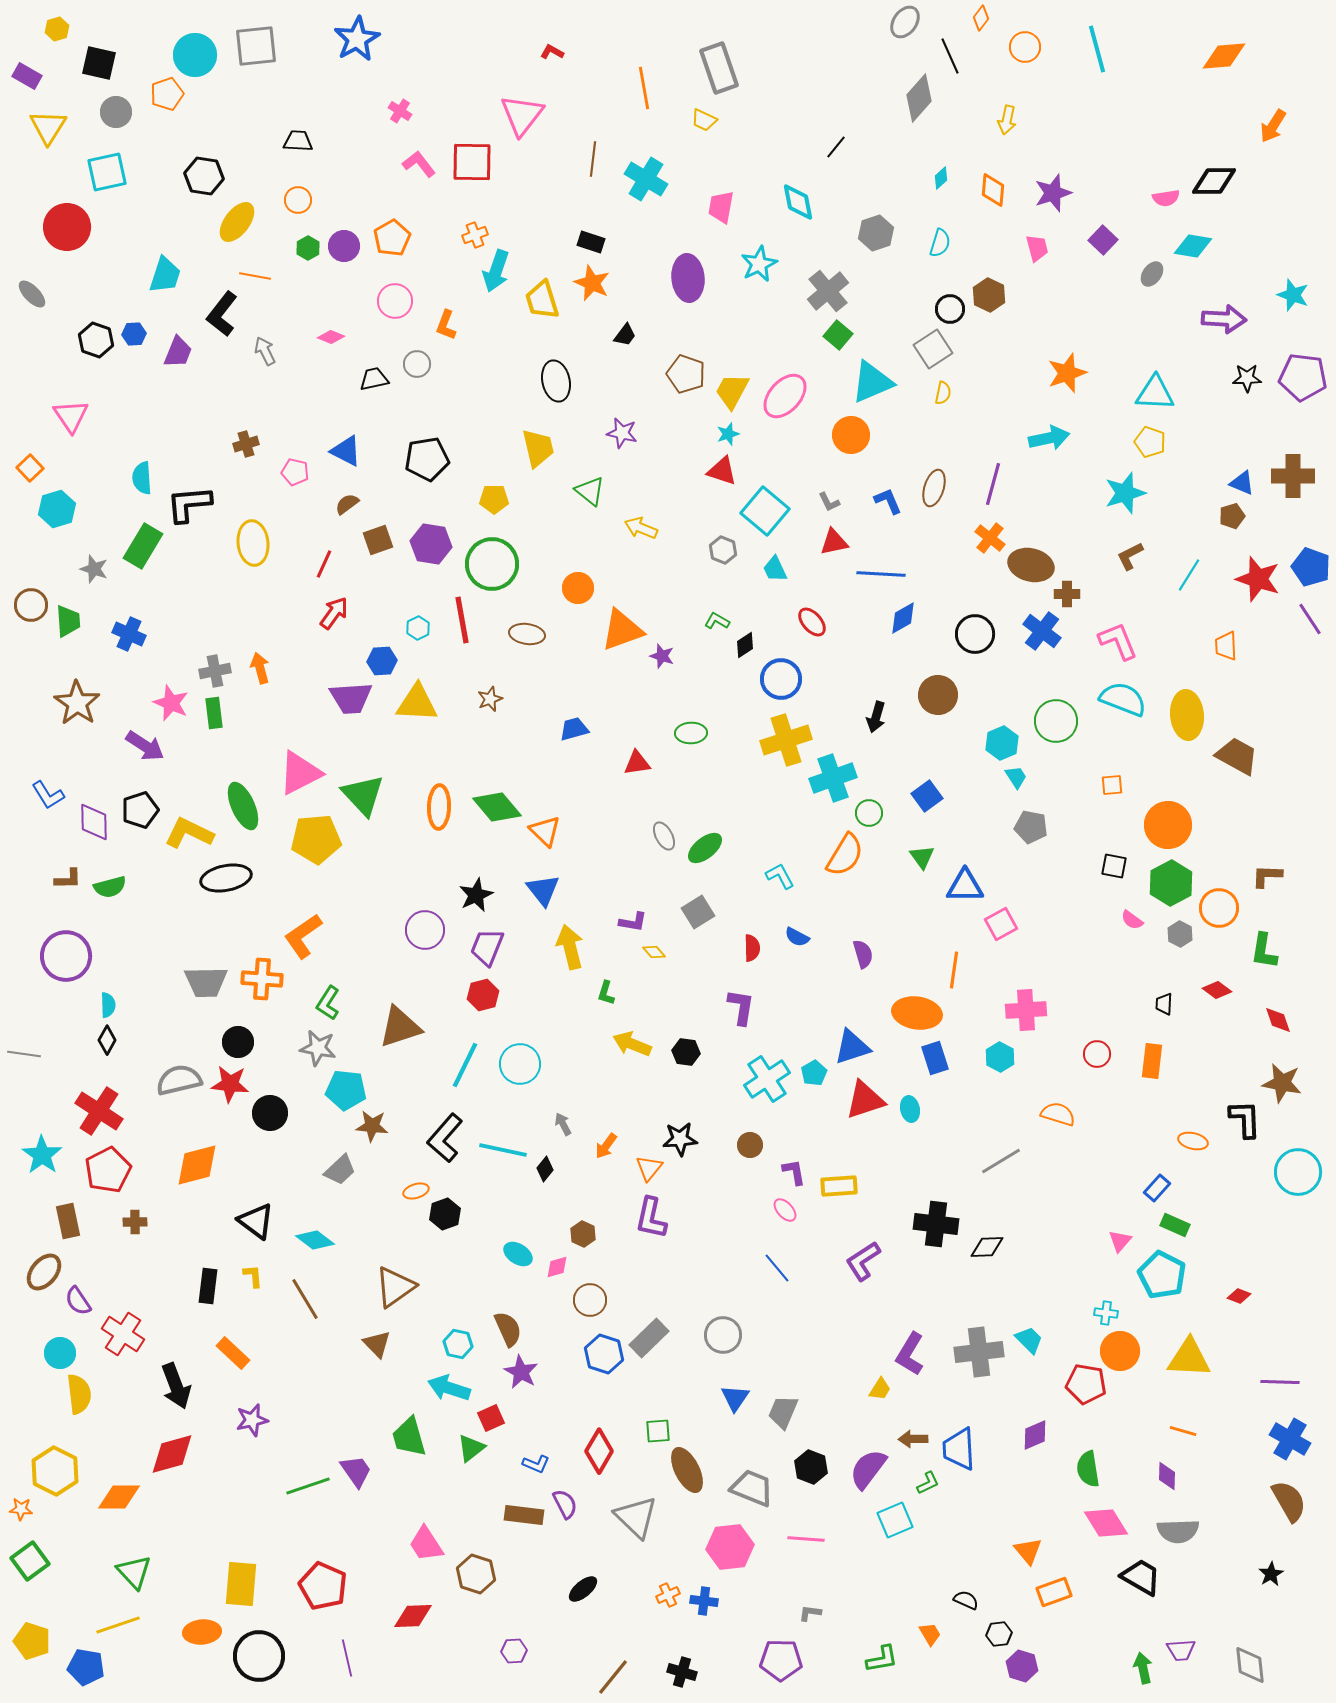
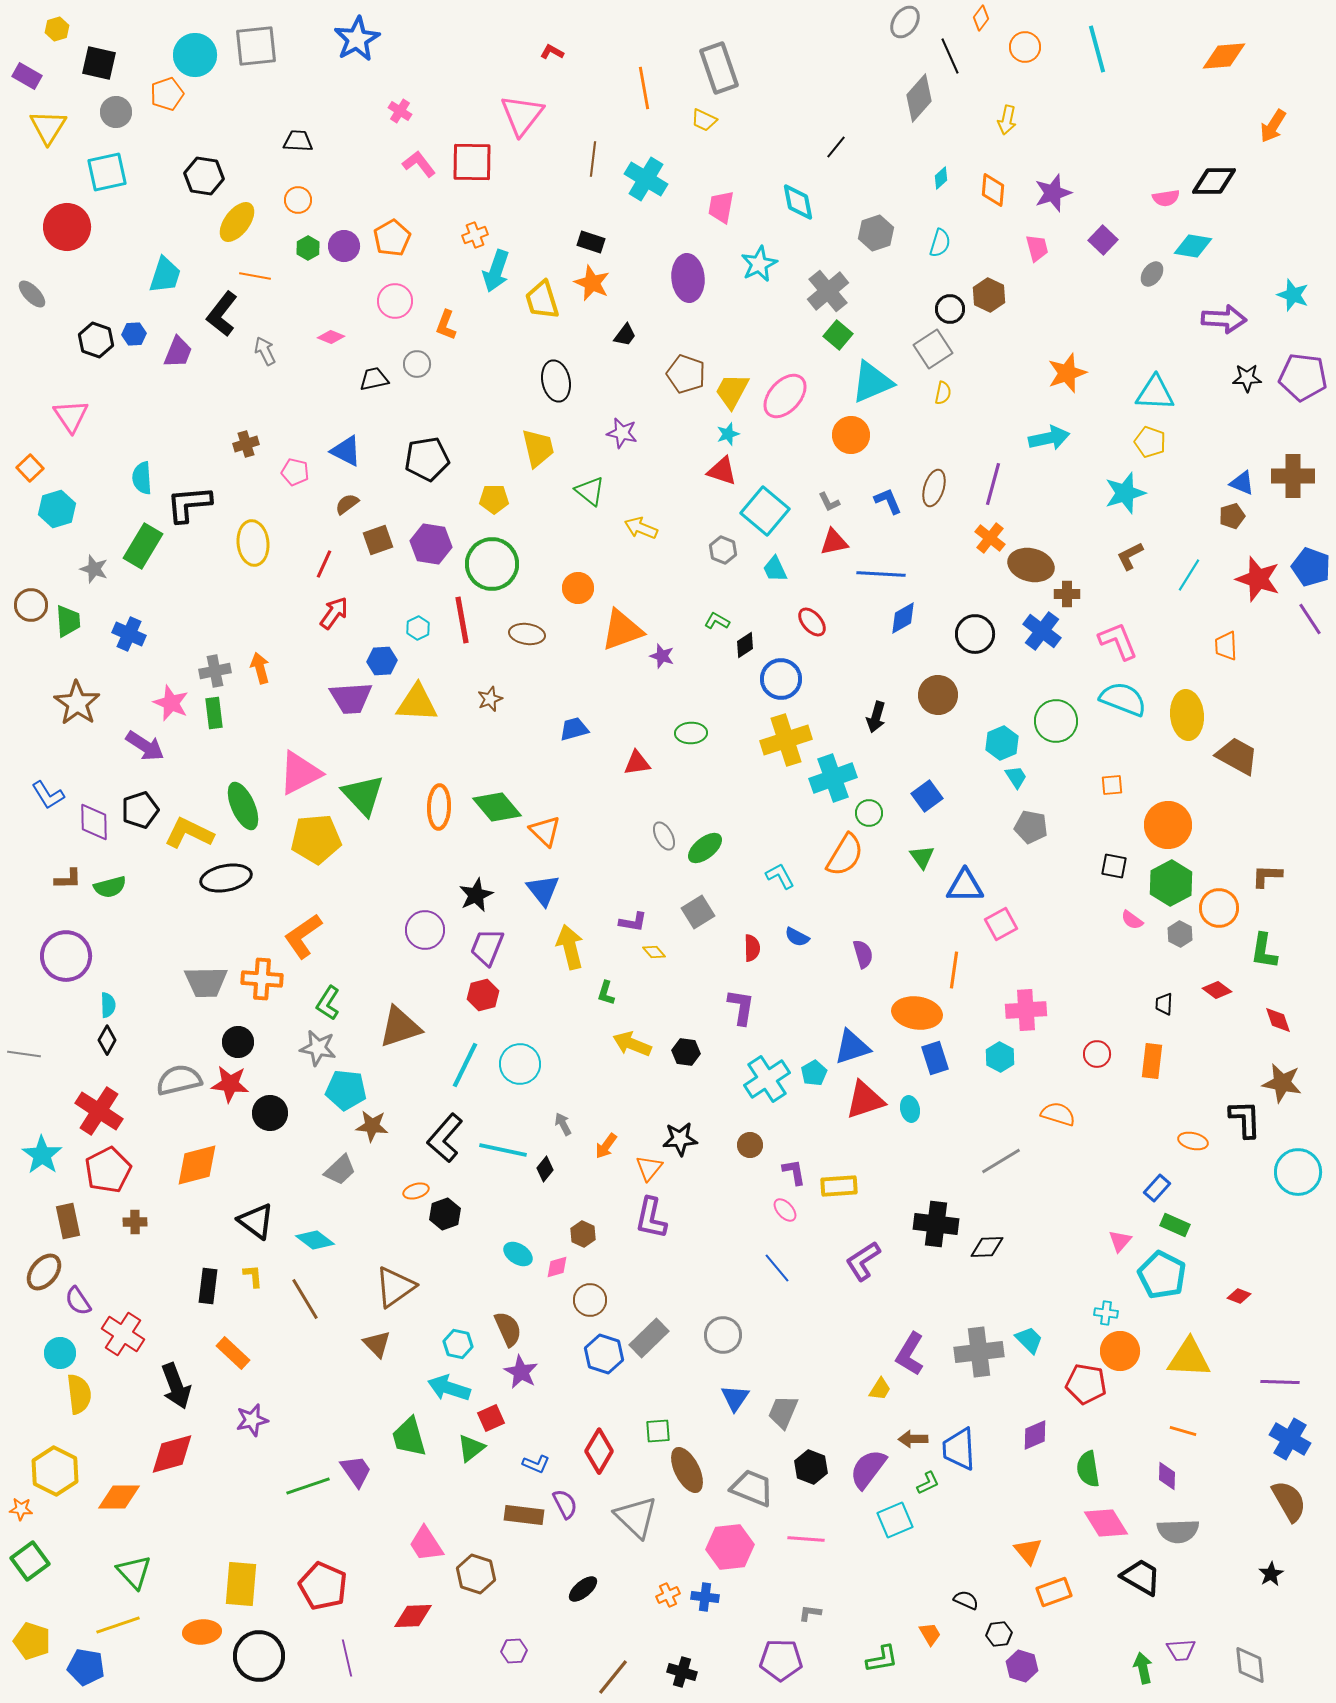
blue cross at (704, 1601): moved 1 px right, 4 px up
